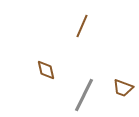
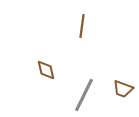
brown line: rotated 15 degrees counterclockwise
brown trapezoid: moved 1 px down
